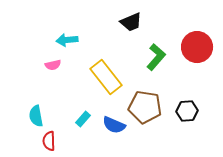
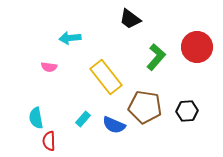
black trapezoid: moved 1 px left, 3 px up; rotated 60 degrees clockwise
cyan arrow: moved 3 px right, 2 px up
pink semicircle: moved 4 px left, 2 px down; rotated 21 degrees clockwise
cyan semicircle: moved 2 px down
